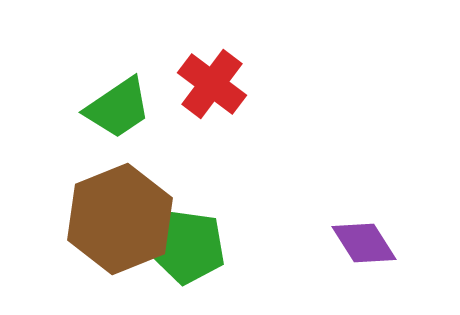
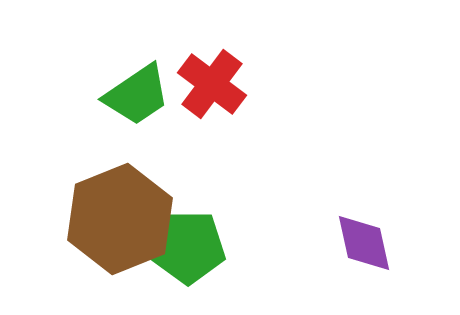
green trapezoid: moved 19 px right, 13 px up
purple diamond: rotated 20 degrees clockwise
green pentagon: rotated 8 degrees counterclockwise
